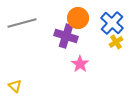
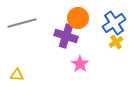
blue cross: moved 2 px right; rotated 15 degrees clockwise
yellow triangle: moved 2 px right, 11 px up; rotated 40 degrees counterclockwise
